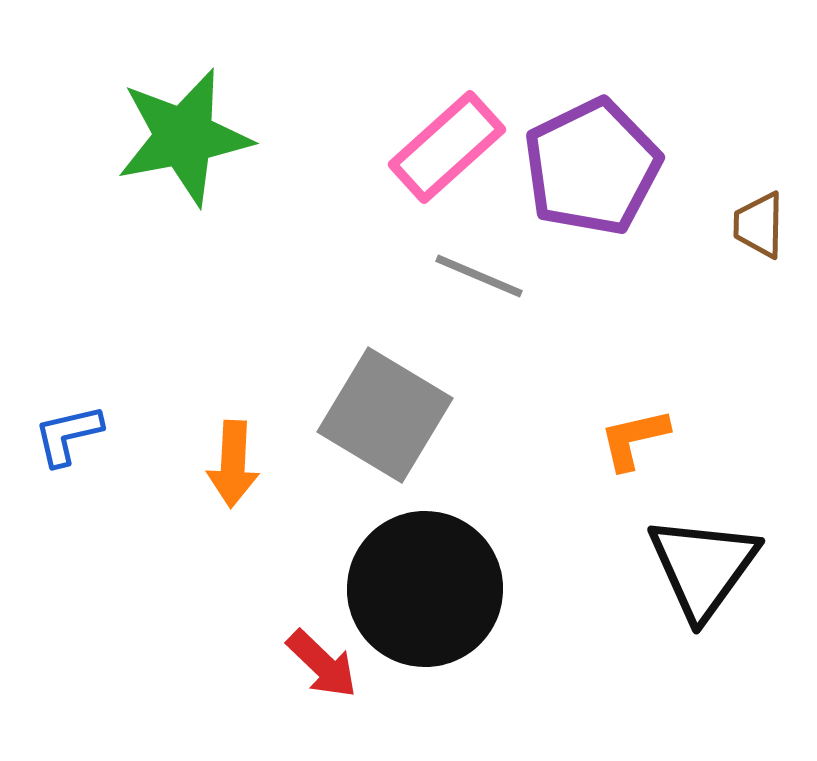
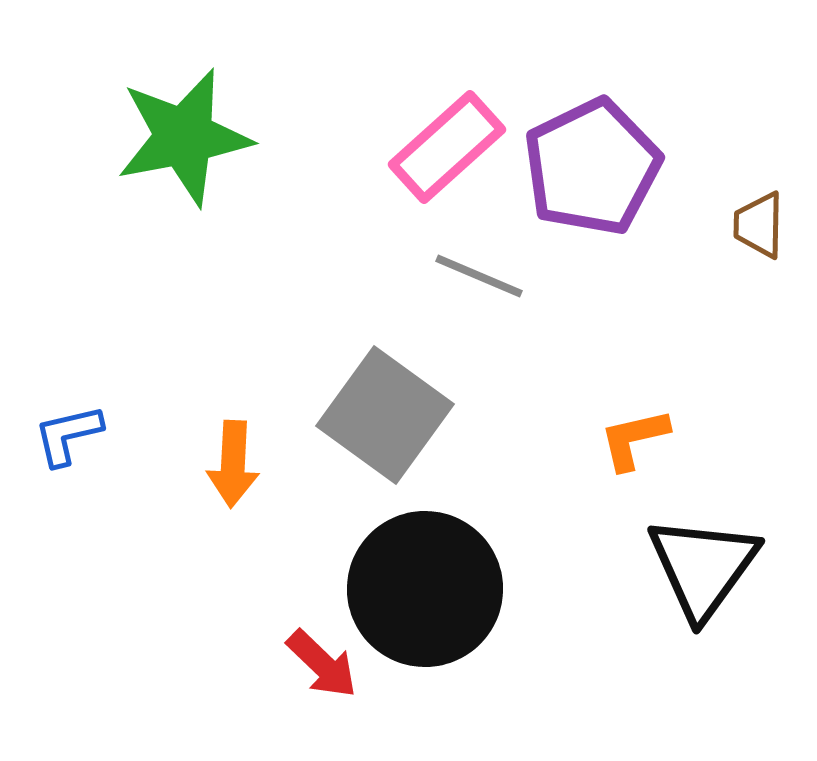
gray square: rotated 5 degrees clockwise
